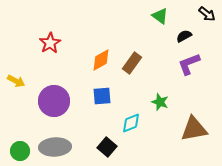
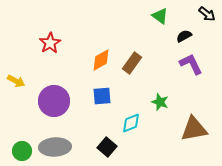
purple L-shape: moved 2 px right; rotated 85 degrees clockwise
green circle: moved 2 px right
